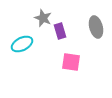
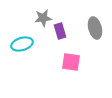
gray star: rotated 30 degrees counterclockwise
gray ellipse: moved 1 px left, 1 px down
cyan ellipse: rotated 10 degrees clockwise
